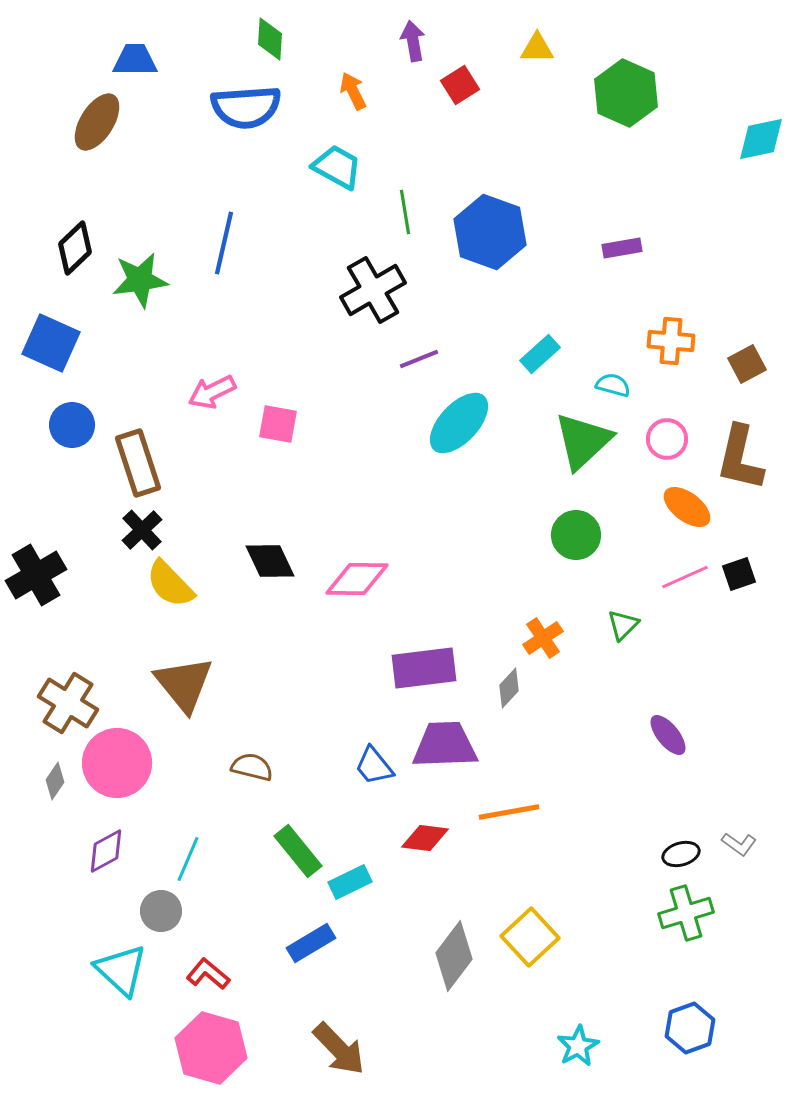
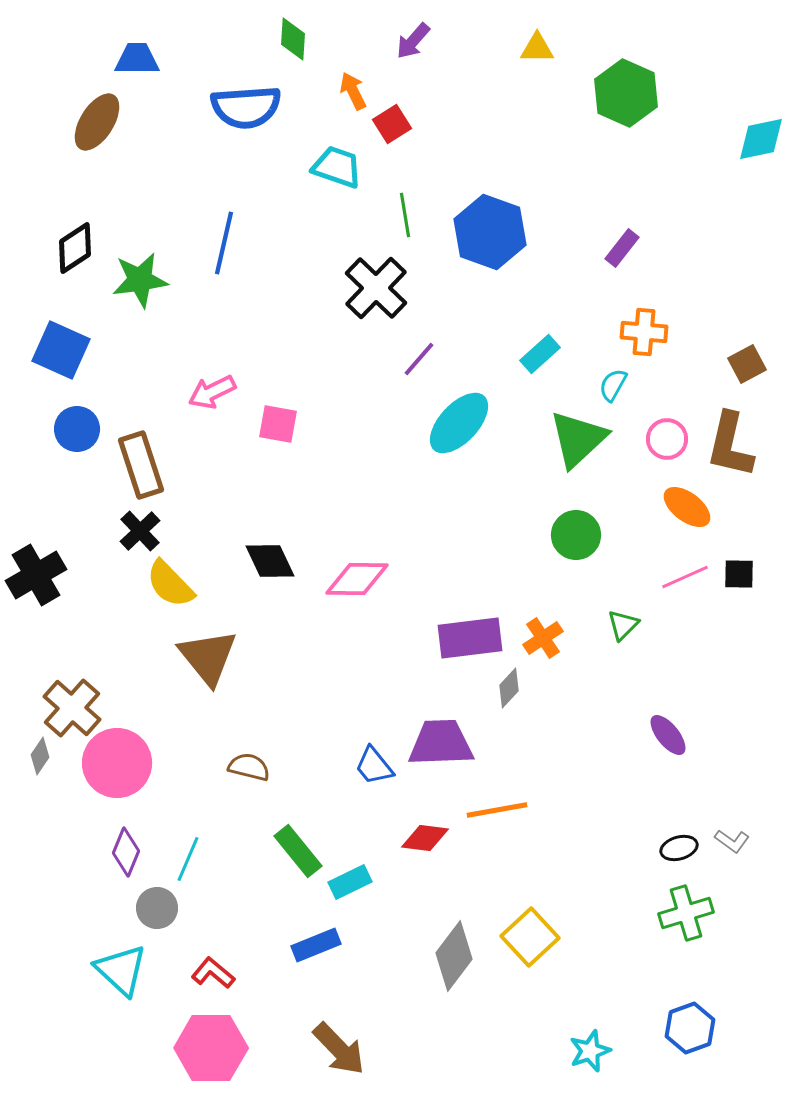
green diamond at (270, 39): moved 23 px right
purple arrow at (413, 41): rotated 129 degrees counterclockwise
blue trapezoid at (135, 60): moved 2 px right, 1 px up
red square at (460, 85): moved 68 px left, 39 px down
cyan trapezoid at (337, 167): rotated 10 degrees counterclockwise
green line at (405, 212): moved 3 px down
black diamond at (75, 248): rotated 10 degrees clockwise
purple rectangle at (622, 248): rotated 42 degrees counterclockwise
black cross at (373, 290): moved 3 px right, 2 px up; rotated 16 degrees counterclockwise
orange cross at (671, 341): moved 27 px left, 9 px up
blue square at (51, 343): moved 10 px right, 7 px down
purple line at (419, 359): rotated 27 degrees counterclockwise
cyan semicircle at (613, 385): rotated 76 degrees counterclockwise
blue circle at (72, 425): moved 5 px right, 4 px down
green triangle at (583, 441): moved 5 px left, 2 px up
brown L-shape at (740, 458): moved 10 px left, 13 px up
brown rectangle at (138, 463): moved 3 px right, 2 px down
black cross at (142, 530): moved 2 px left, 1 px down
black square at (739, 574): rotated 20 degrees clockwise
purple rectangle at (424, 668): moved 46 px right, 30 px up
brown triangle at (184, 684): moved 24 px right, 27 px up
brown cross at (68, 703): moved 4 px right, 5 px down; rotated 10 degrees clockwise
purple trapezoid at (445, 745): moved 4 px left, 2 px up
brown semicircle at (252, 767): moved 3 px left
gray diamond at (55, 781): moved 15 px left, 25 px up
orange line at (509, 812): moved 12 px left, 2 px up
gray L-shape at (739, 844): moved 7 px left, 3 px up
purple diamond at (106, 851): moved 20 px right, 1 px down; rotated 39 degrees counterclockwise
black ellipse at (681, 854): moved 2 px left, 6 px up
gray circle at (161, 911): moved 4 px left, 3 px up
blue rectangle at (311, 943): moved 5 px right, 2 px down; rotated 9 degrees clockwise
red L-shape at (208, 974): moved 5 px right, 1 px up
cyan star at (578, 1046): moved 12 px right, 5 px down; rotated 9 degrees clockwise
pink hexagon at (211, 1048): rotated 16 degrees counterclockwise
